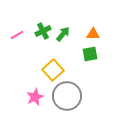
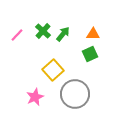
green cross: rotated 21 degrees counterclockwise
pink line: rotated 16 degrees counterclockwise
green square: rotated 14 degrees counterclockwise
gray circle: moved 8 px right, 2 px up
